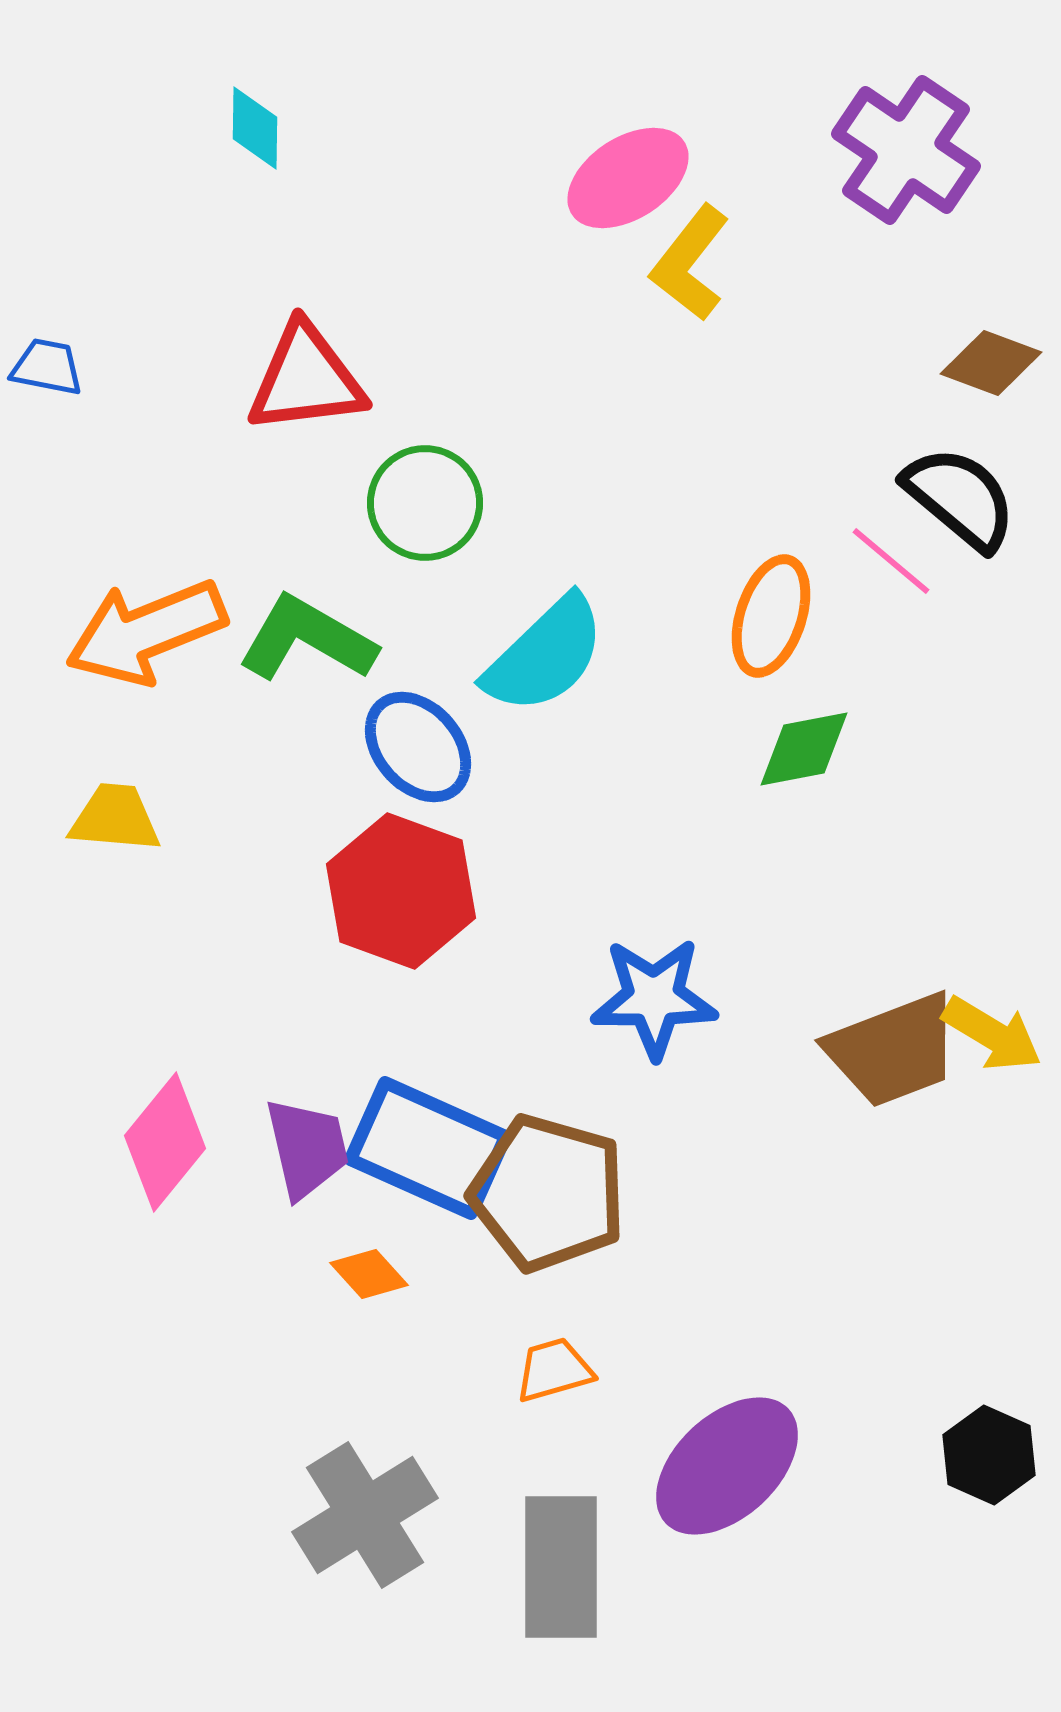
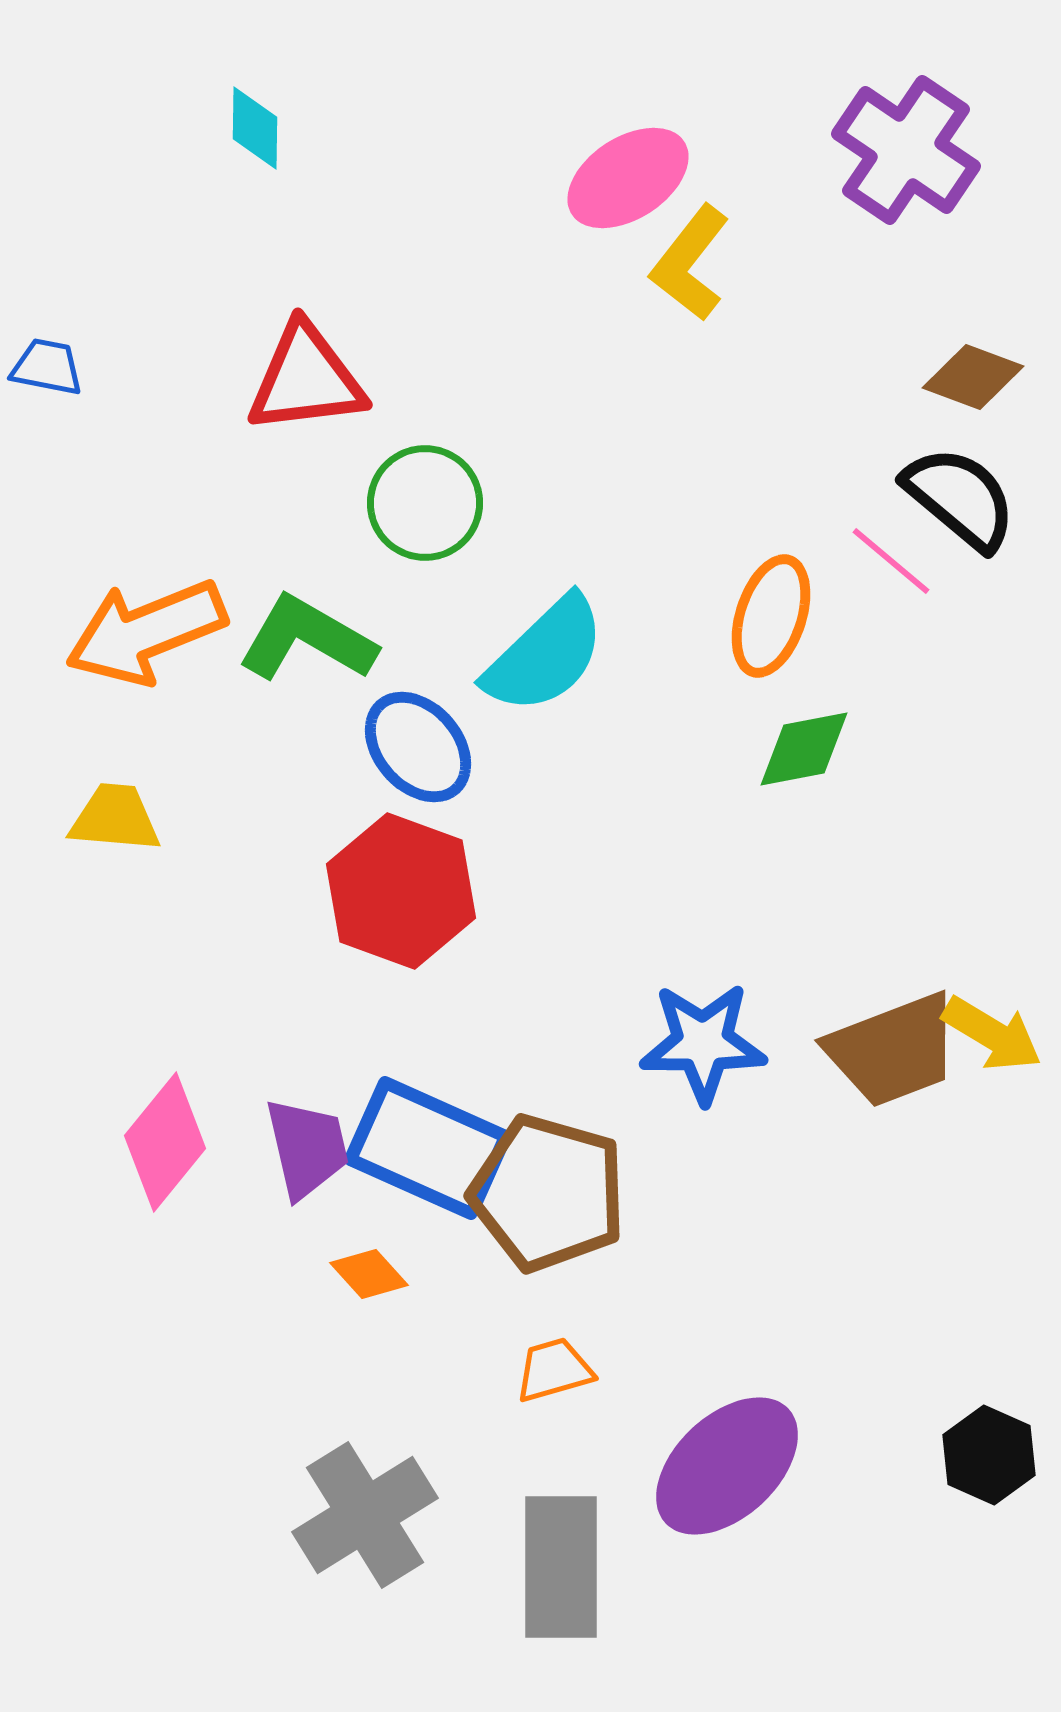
brown diamond: moved 18 px left, 14 px down
blue star: moved 49 px right, 45 px down
